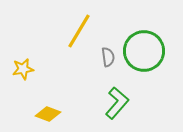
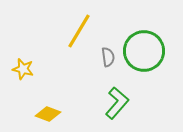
yellow star: rotated 25 degrees clockwise
